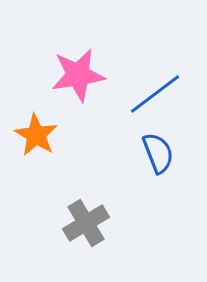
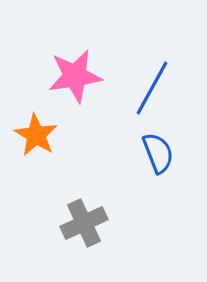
pink star: moved 3 px left, 1 px down
blue line: moved 3 px left, 6 px up; rotated 24 degrees counterclockwise
gray cross: moved 2 px left; rotated 6 degrees clockwise
